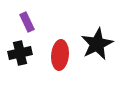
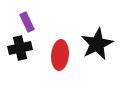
black cross: moved 5 px up
